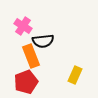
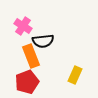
red pentagon: moved 1 px right
